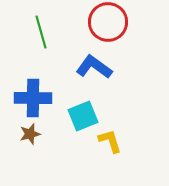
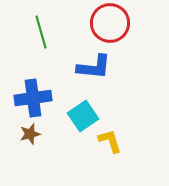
red circle: moved 2 px right, 1 px down
blue L-shape: rotated 150 degrees clockwise
blue cross: rotated 9 degrees counterclockwise
cyan square: rotated 12 degrees counterclockwise
